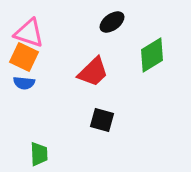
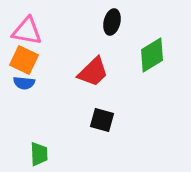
black ellipse: rotated 40 degrees counterclockwise
pink triangle: moved 2 px left, 2 px up; rotated 8 degrees counterclockwise
orange square: moved 3 px down
